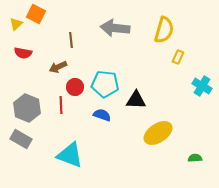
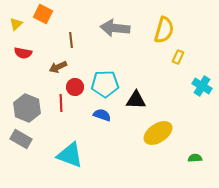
orange square: moved 7 px right
cyan pentagon: rotated 8 degrees counterclockwise
red line: moved 2 px up
